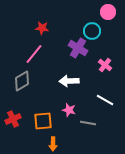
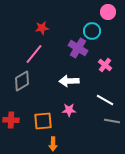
red star: rotated 16 degrees counterclockwise
pink star: rotated 16 degrees counterclockwise
red cross: moved 2 px left, 1 px down; rotated 28 degrees clockwise
gray line: moved 24 px right, 2 px up
